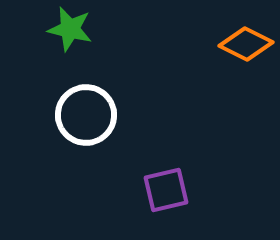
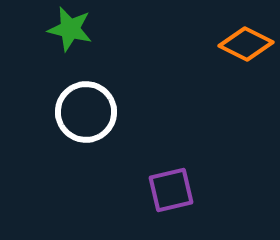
white circle: moved 3 px up
purple square: moved 5 px right
